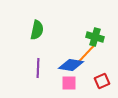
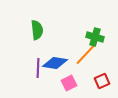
green semicircle: rotated 18 degrees counterclockwise
blue diamond: moved 16 px left, 2 px up
pink square: rotated 28 degrees counterclockwise
